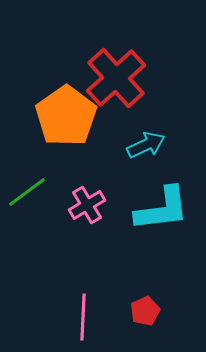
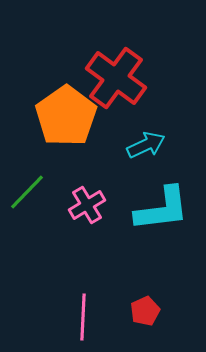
red cross: rotated 12 degrees counterclockwise
green line: rotated 9 degrees counterclockwise
